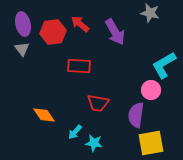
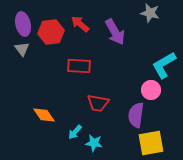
red hexagon: moved 2 px left
